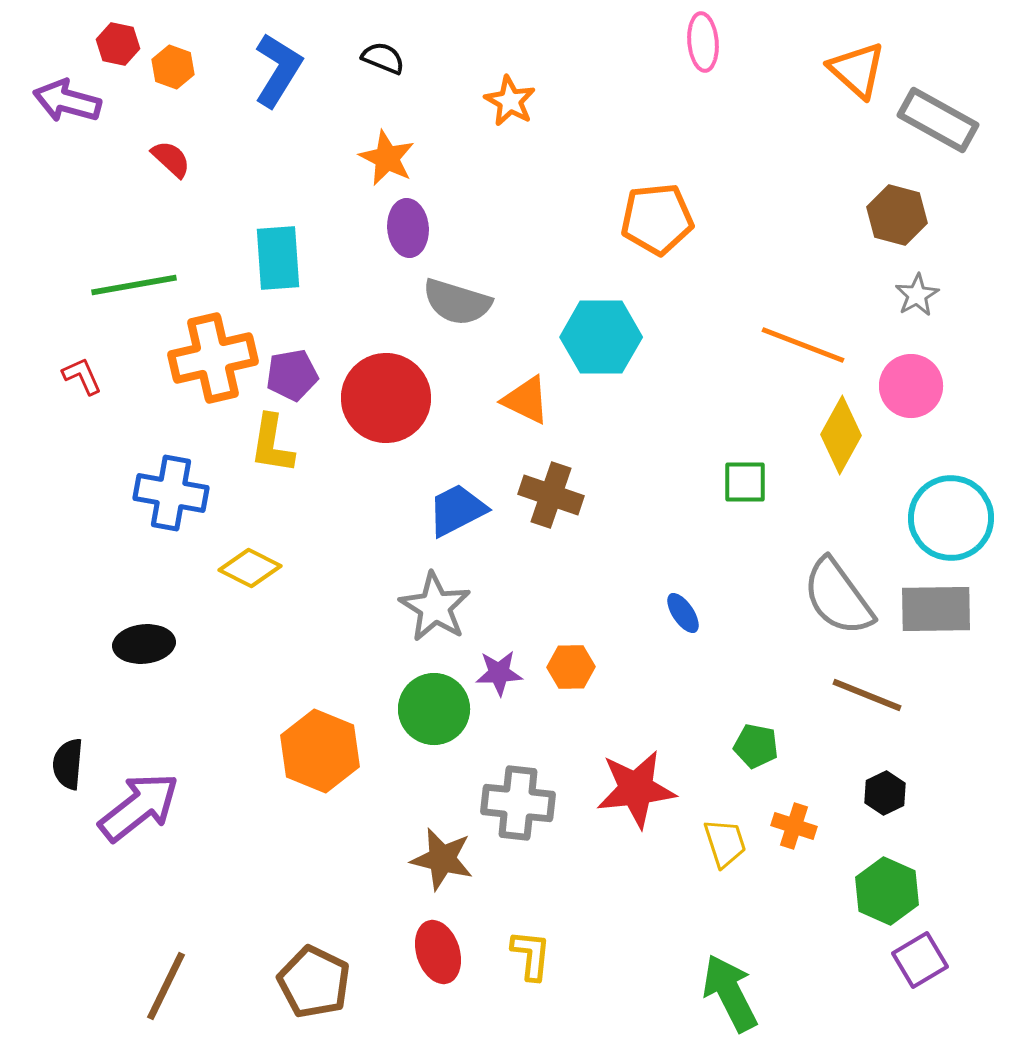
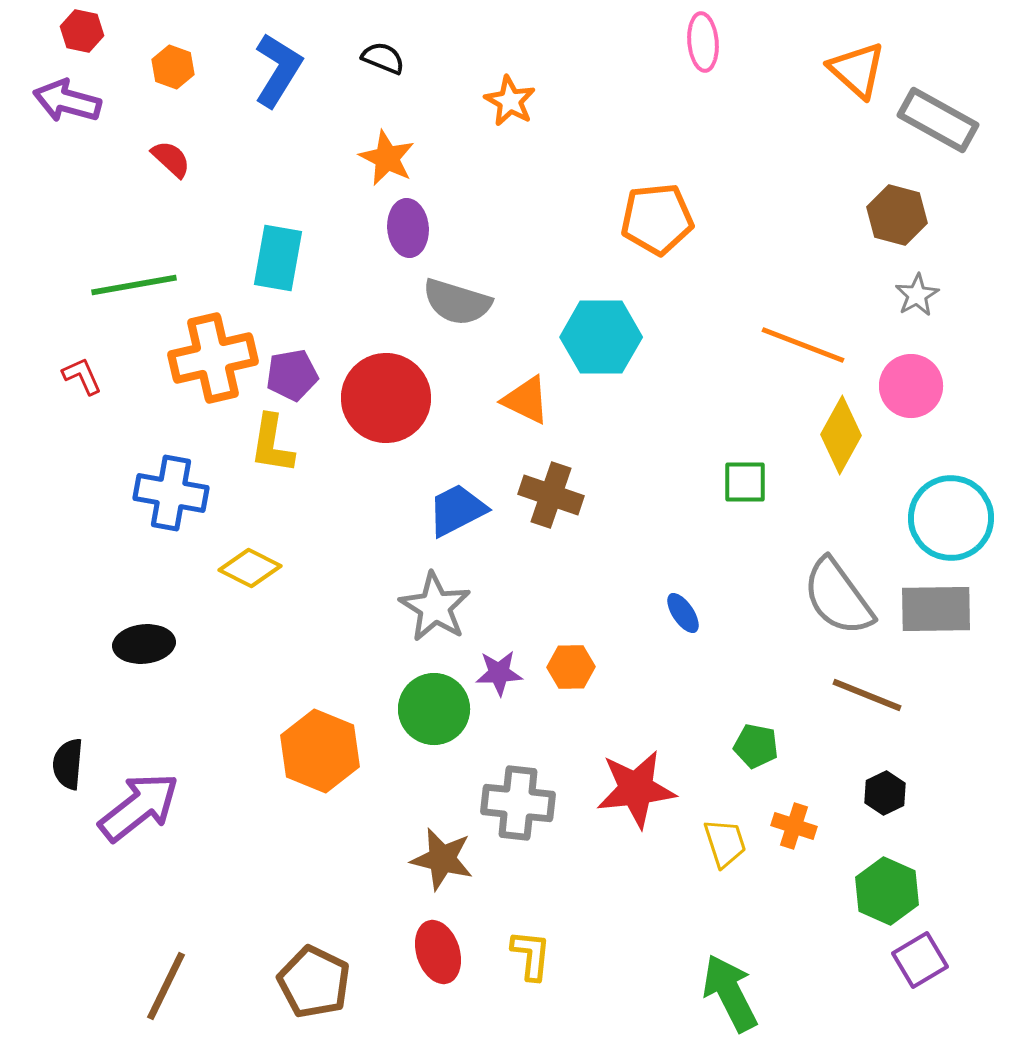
red hexagon at (118, 44): moved 36 px left, 13 px up
cyan rectangle at (278, 258): rotated 14 degrees clockwise
